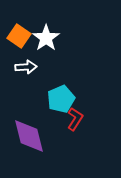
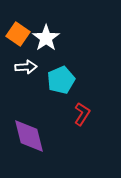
orange square: moved 1 px left, 2 px up
cyan pentagon: moved 19 px up
red L-shape: moved 7 px right, 5 px up
